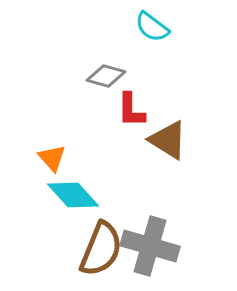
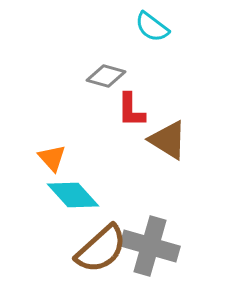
brown semicircle: rotated 26 degrees clockwise
